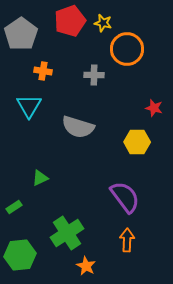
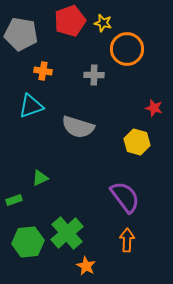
gray pentagon: rotated 28 degrees counterclockwise
cyan triangle: moved 2 px right; rotated 40 degrees clockwise
yellow hexagon: rotated 15 degrees clockwise
green rectangle: moved 7 px up; rotated 14 degrees clockwise
green cross: rotated 8 degrees counterclockwise
green hexagon: moved 8 px right, 13 px up
